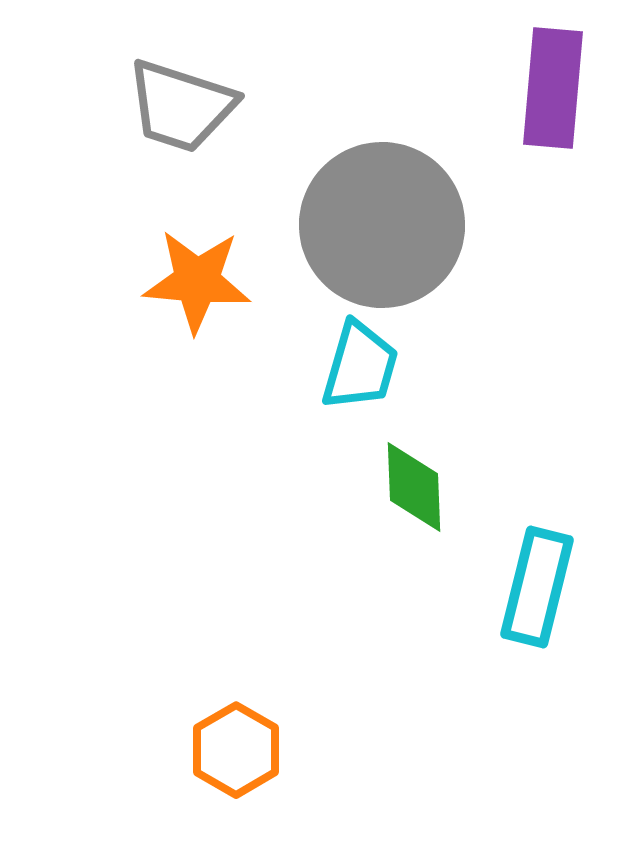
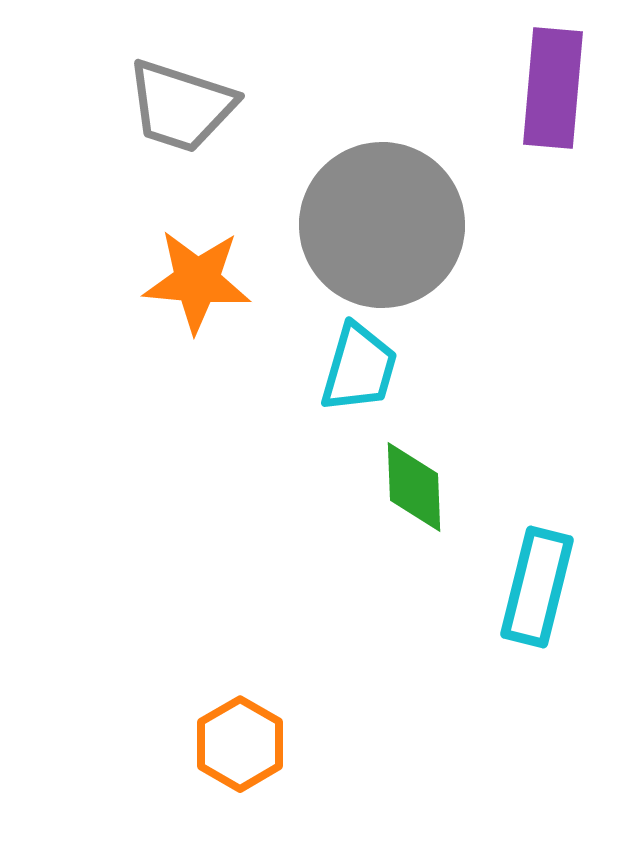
cyan trapezoid: moved 1 px left, 2 px down
orange hexagon: moved 4 px right, 6 px up
